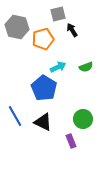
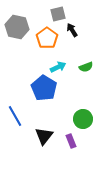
orange pentagon: moved 4 px right, 1 px up; rotated 20 degrees counterclockwise
black triangle: moved 1 px right, 14 px down; rotated 42 degrees clockwise
